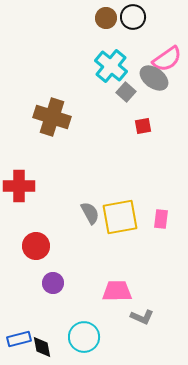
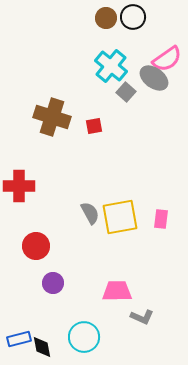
red square: moved 49 px left
